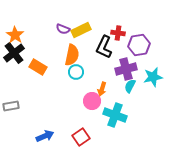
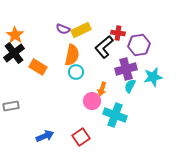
black L-shape: rotated 25 degrees clockwise
